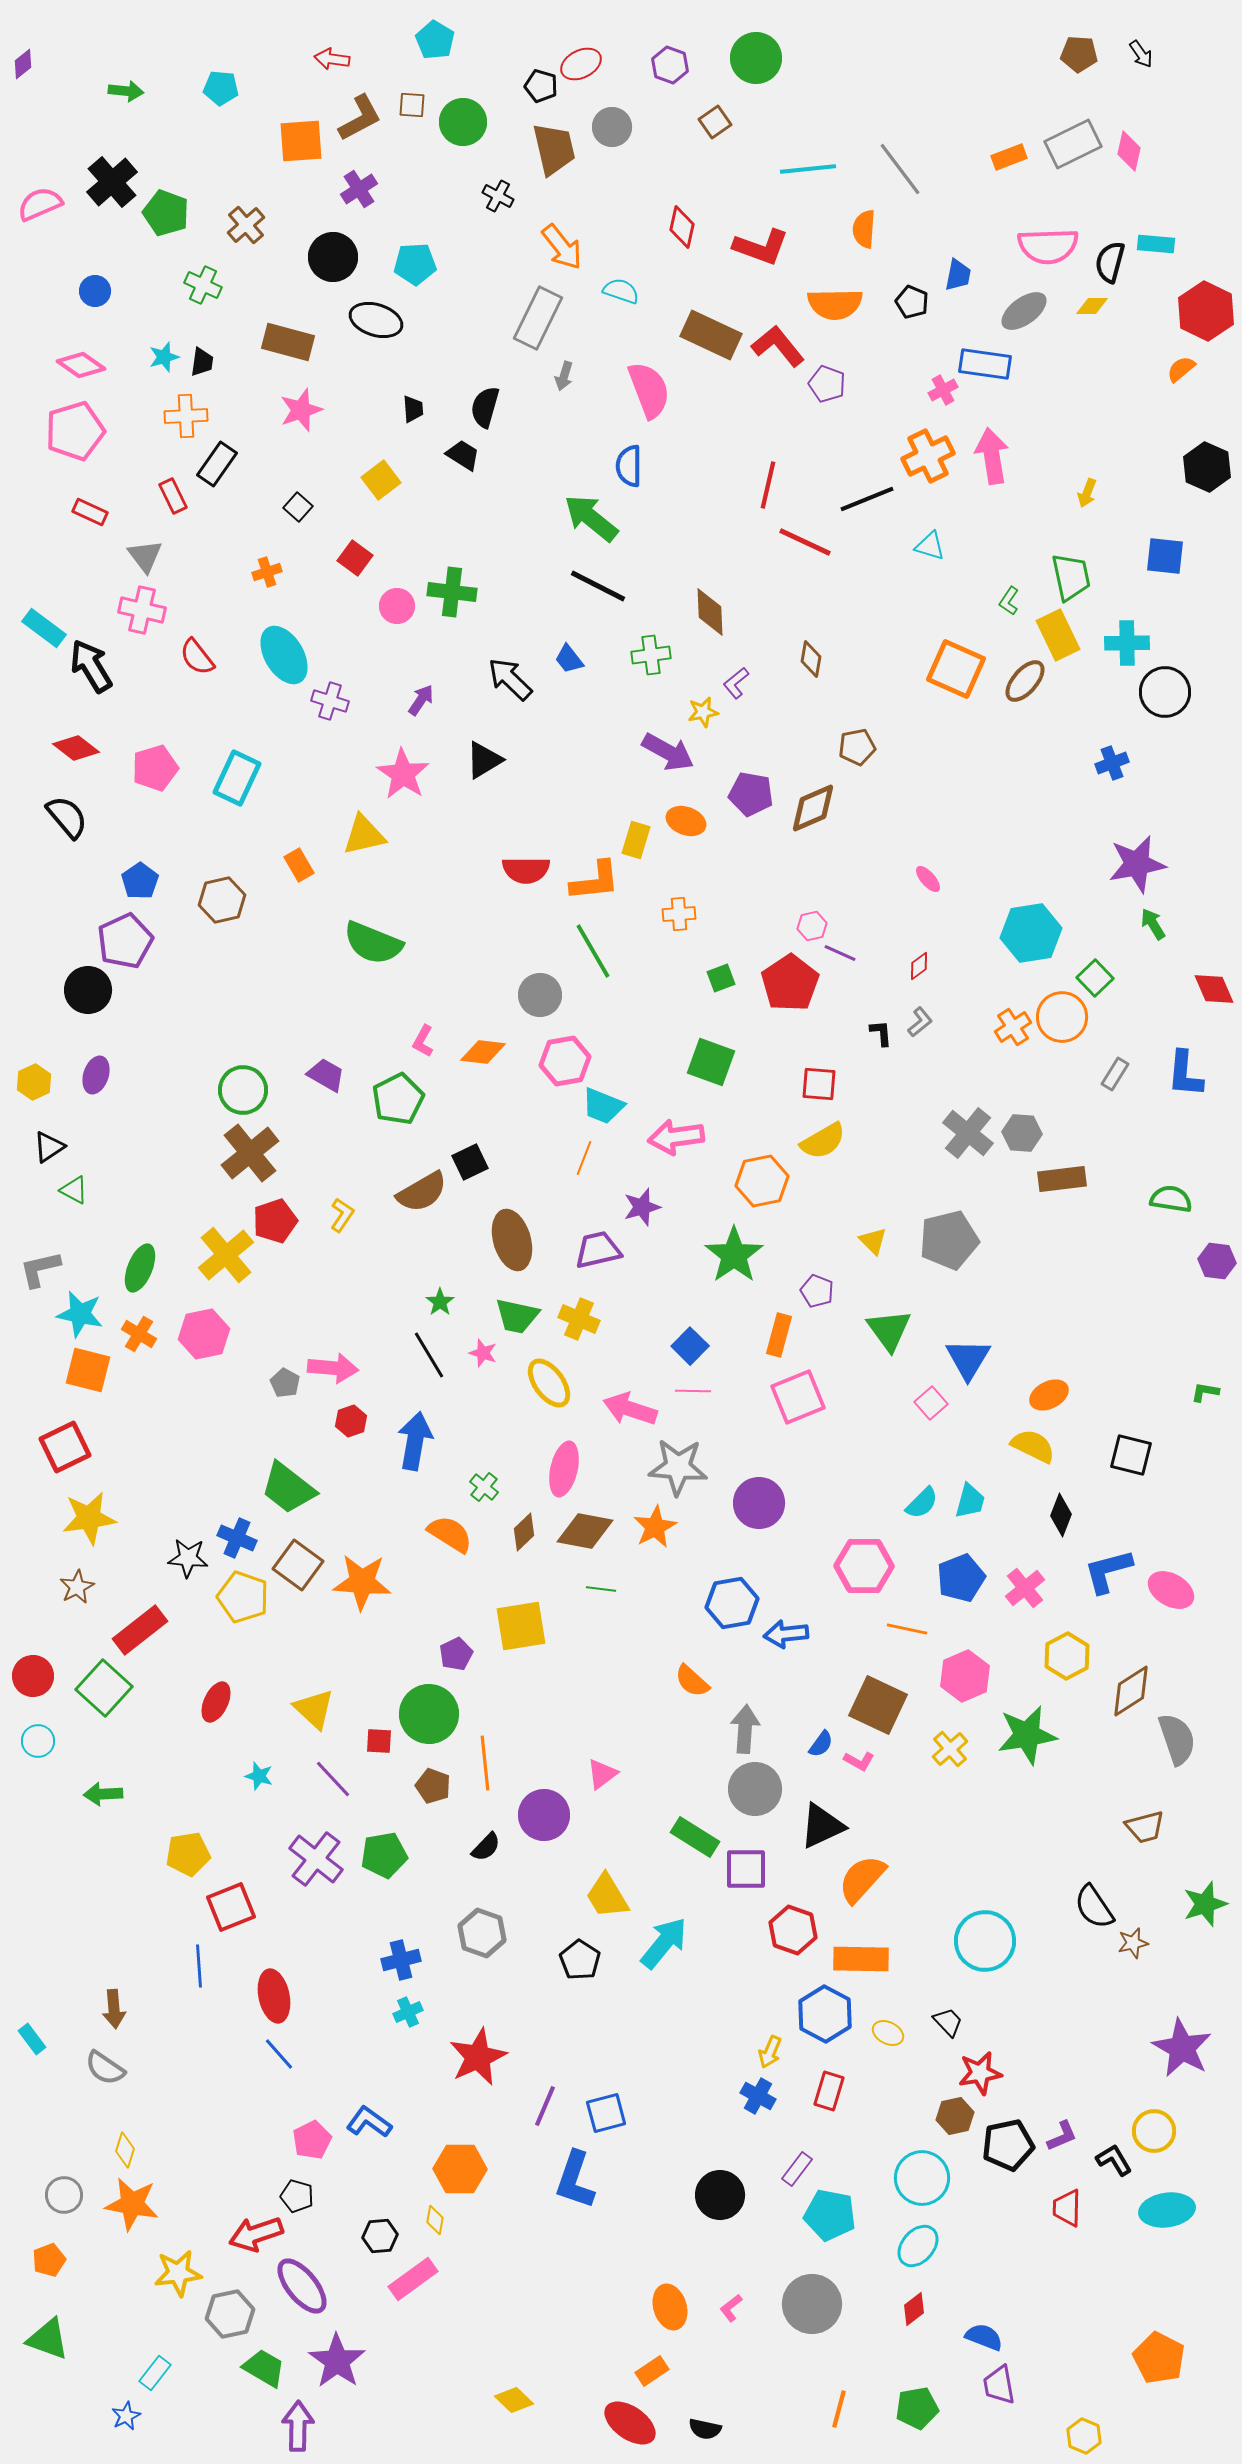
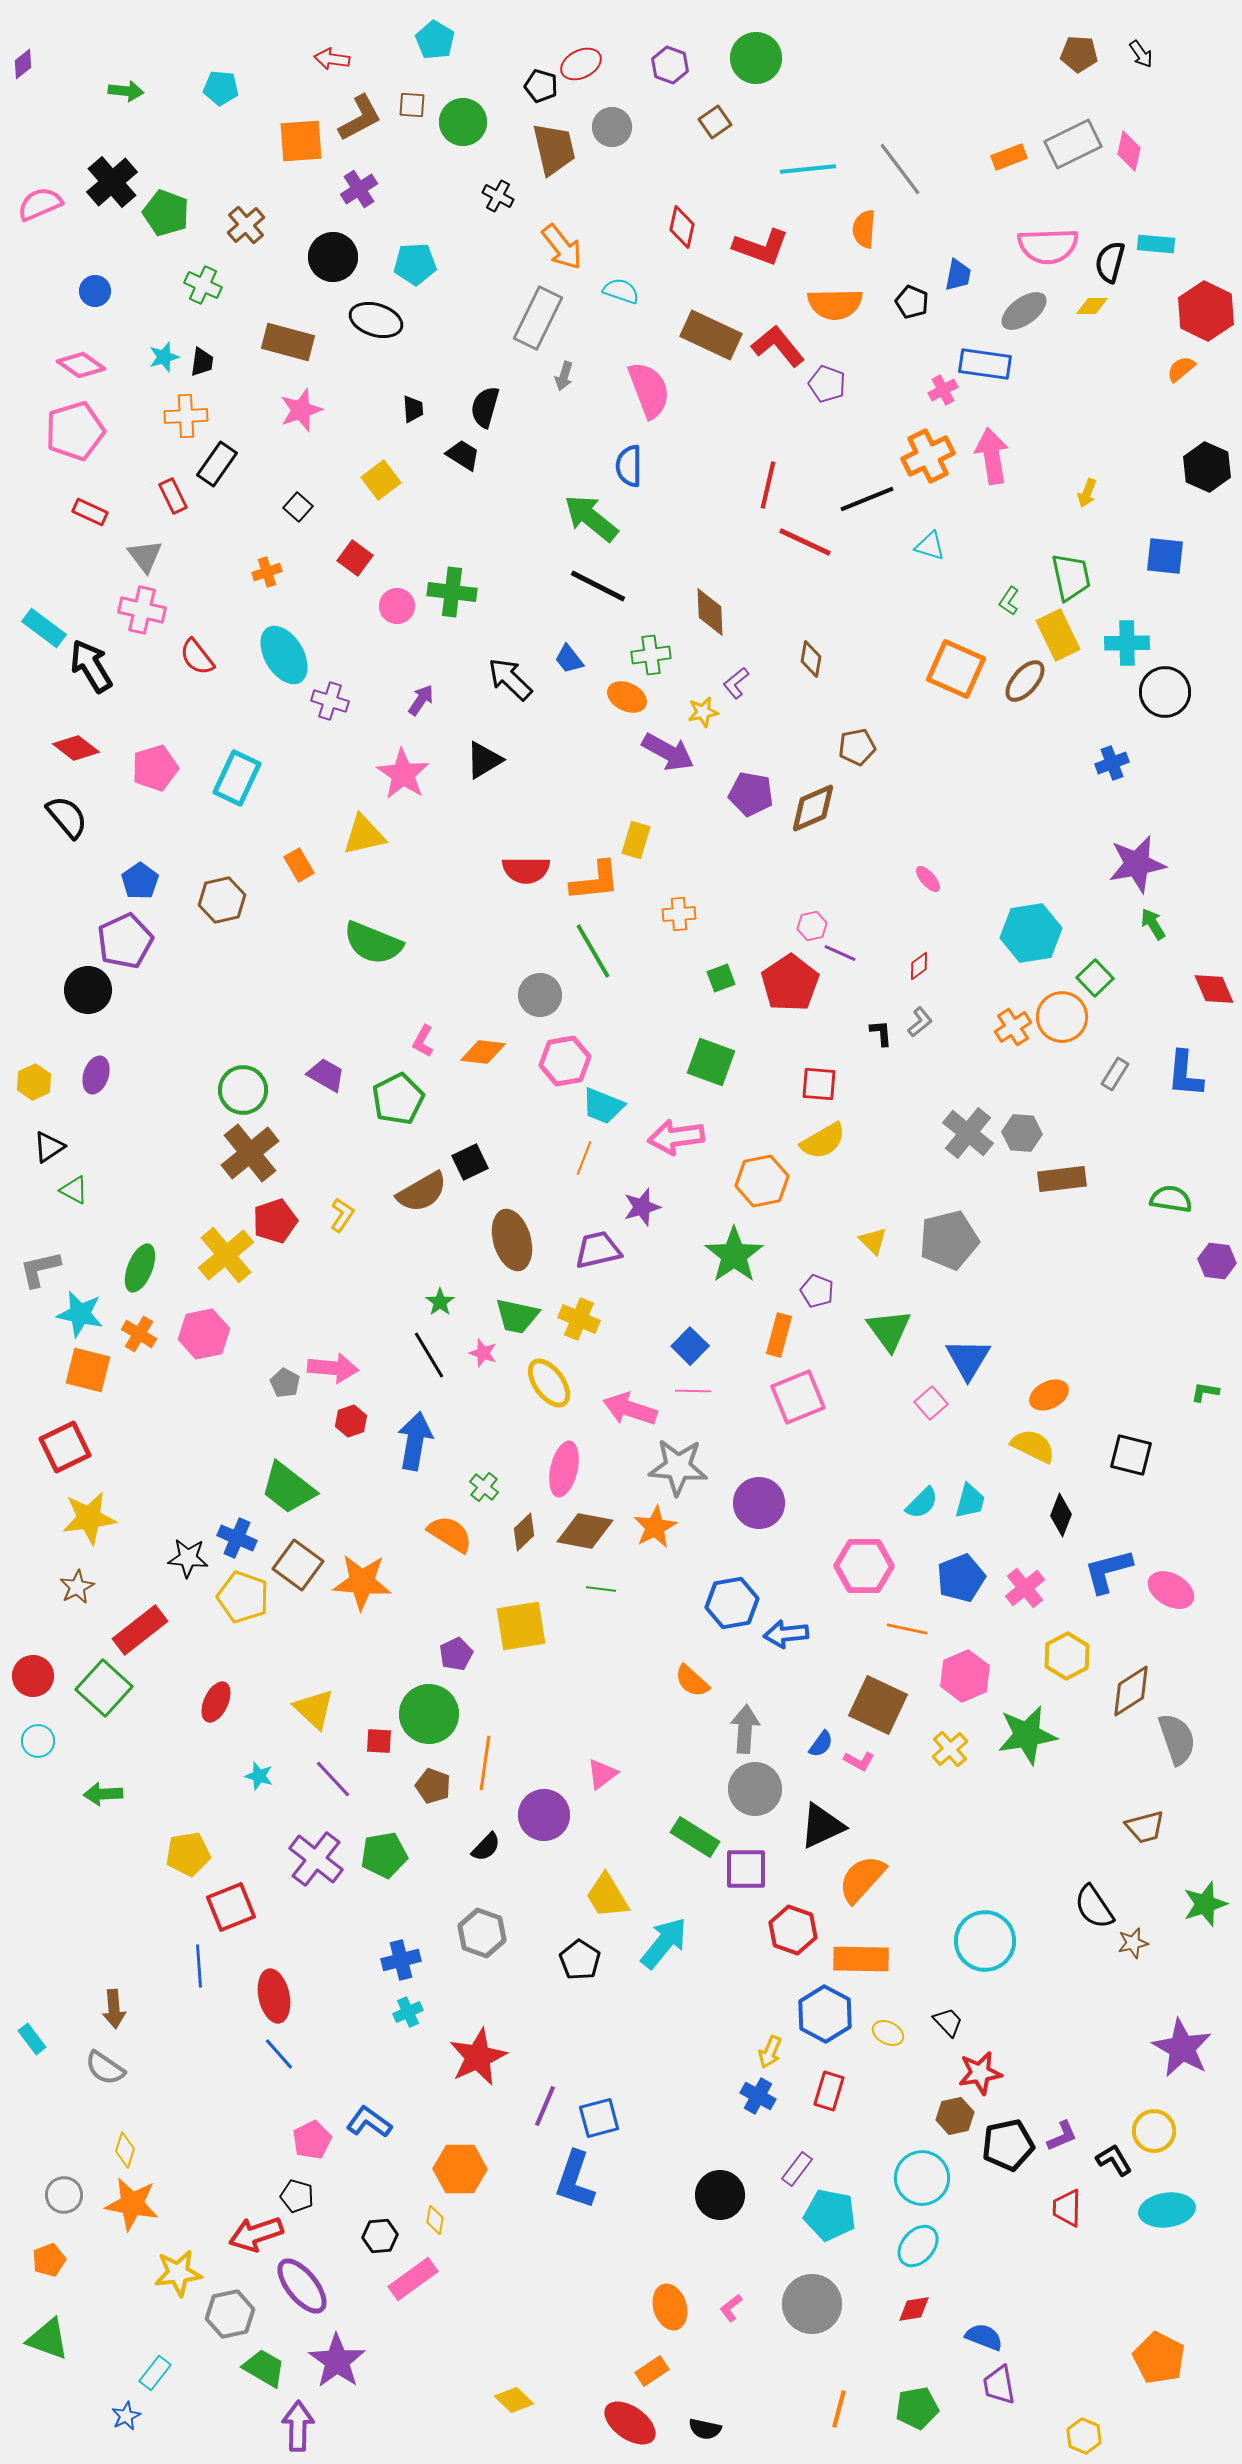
orange ellipse at (686, 821): moved 59 px left, 124 px up; rotated 6 degrees clockwise
orange line at (485, 1763): rotated 14 degrees clockwise
blue square at (606, 2113): moved 7 px left, 5 px down
red diamond at (914, 2309): rotated 28 degrees clockwise
